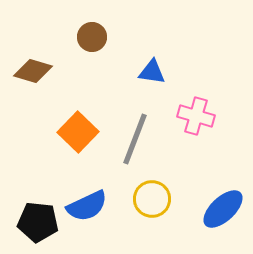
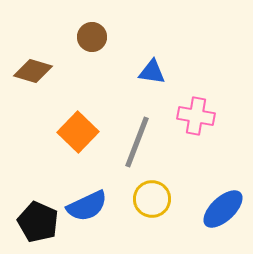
pink cross: rotated 6 degrees counterclockwise
gray line: moved 2 px right, 3 px down
black pentagon: rotated 18 degrees clockwise
